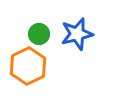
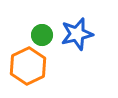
green circle: moved 3 px right, 1 px down
